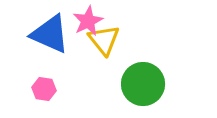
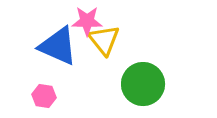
pink star: moved 1 px left; rotated 28 degrees clockwise
blue triangle: moved 8 px right, 12 px down
pink hexagon: moved 7 px down
